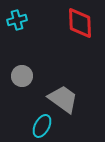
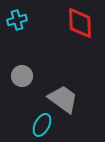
cyan ellipse: moved 1 px up
